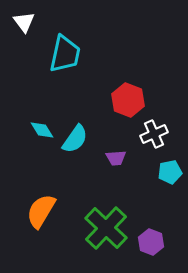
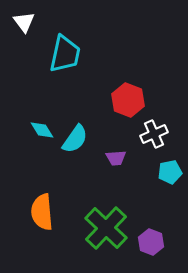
orange semicircle: moved 1 px right, 1 px down; rotated 36 degrees counterclockwise
